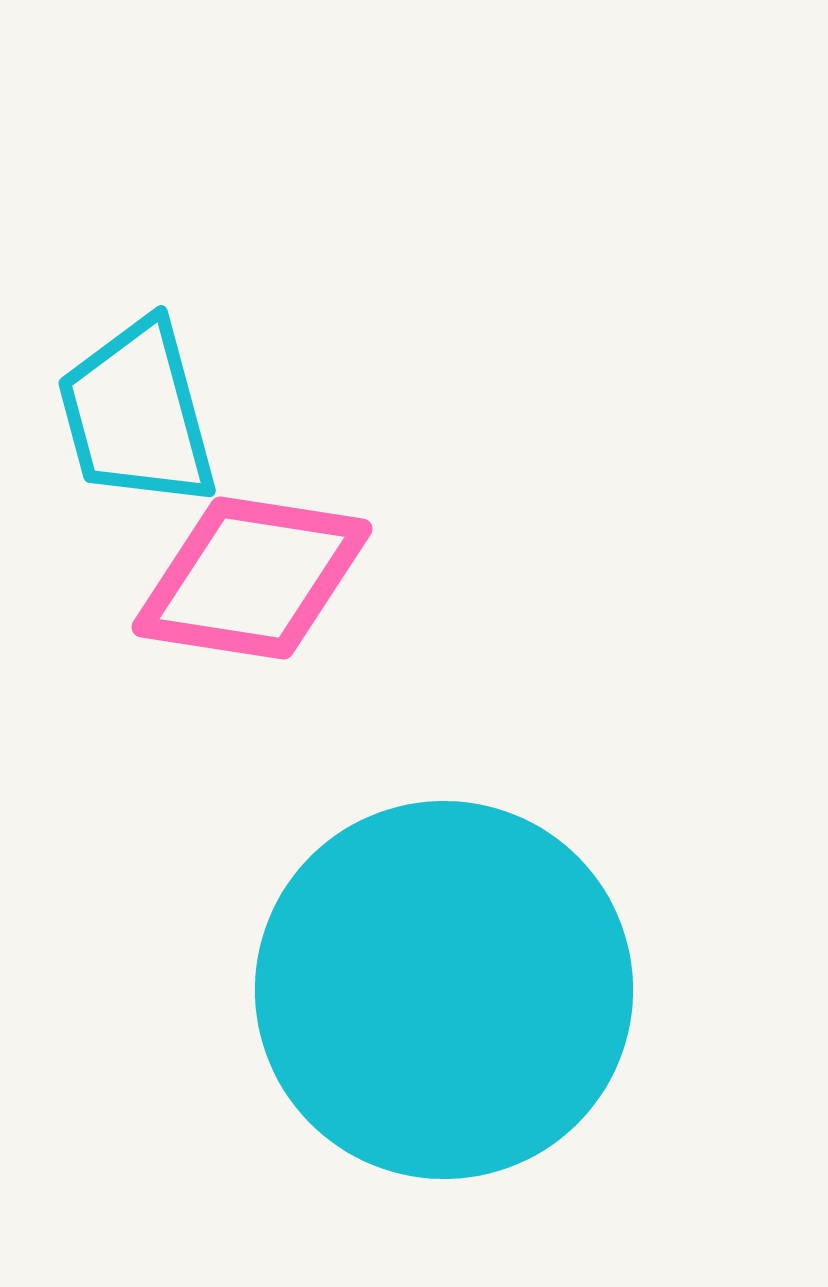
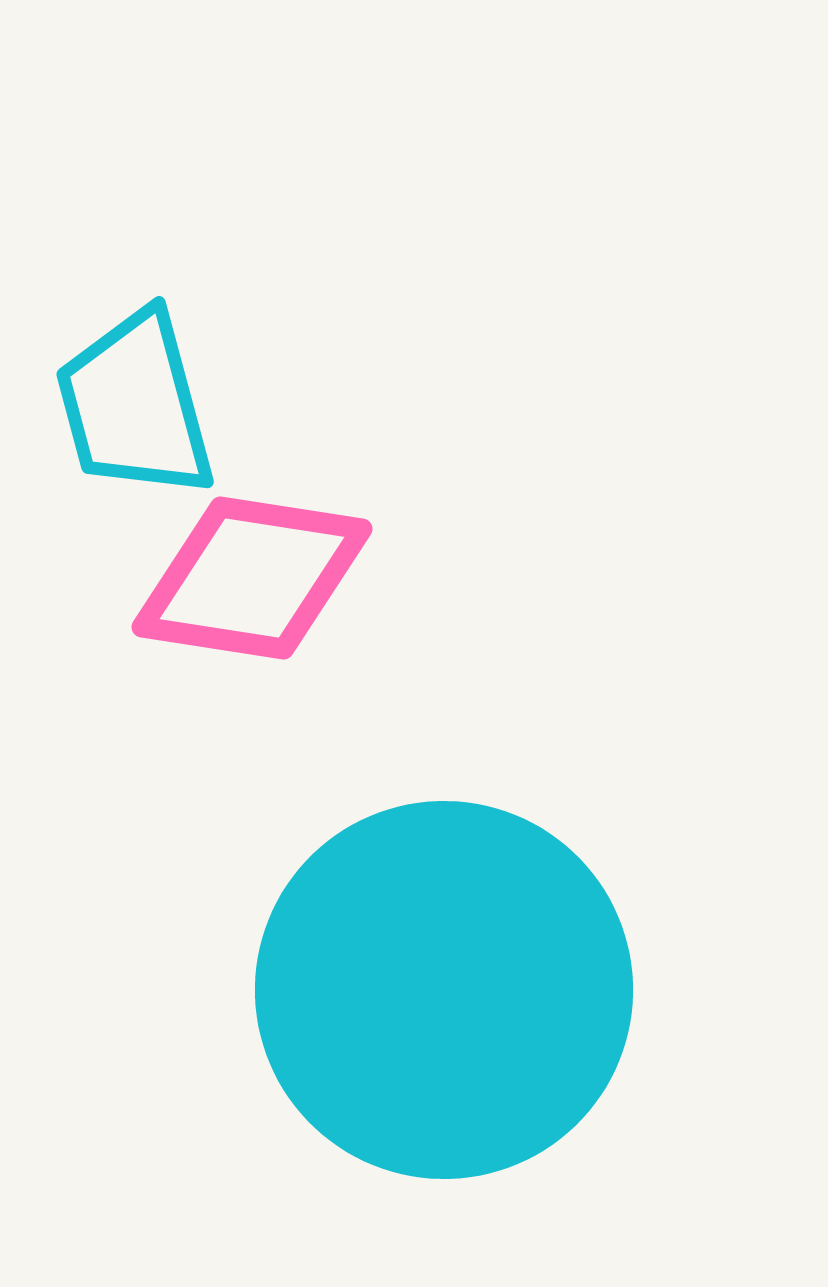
cyan trapezoid: moved 2 px left, 9 px up
